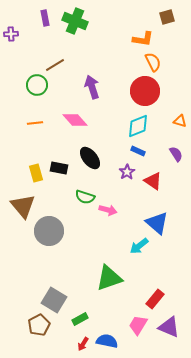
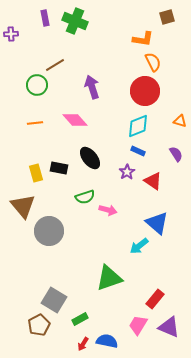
green semicircle: rotated 36 degrees counterclockwise
